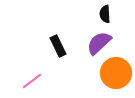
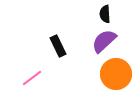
purple semicircle: moved 5 px right, 2 px up
orange circle: moved 1 px down
pink line: moved 3 px up
